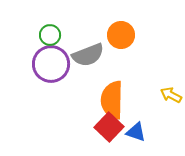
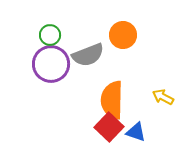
orange circle: moved 2 px right
yellow arrow: moved 8 px left, 2 px down
